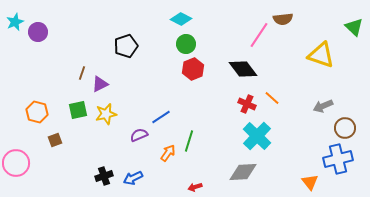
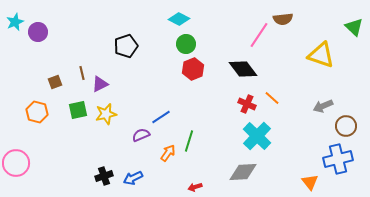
cyan diamond: moved 2 px left
brown line: rotated 32 degrees counterclockwise
brown circle: moved 1 px right, 2 px up
purple semicircle: moved 2 px right
brown square: moved 58 px up
